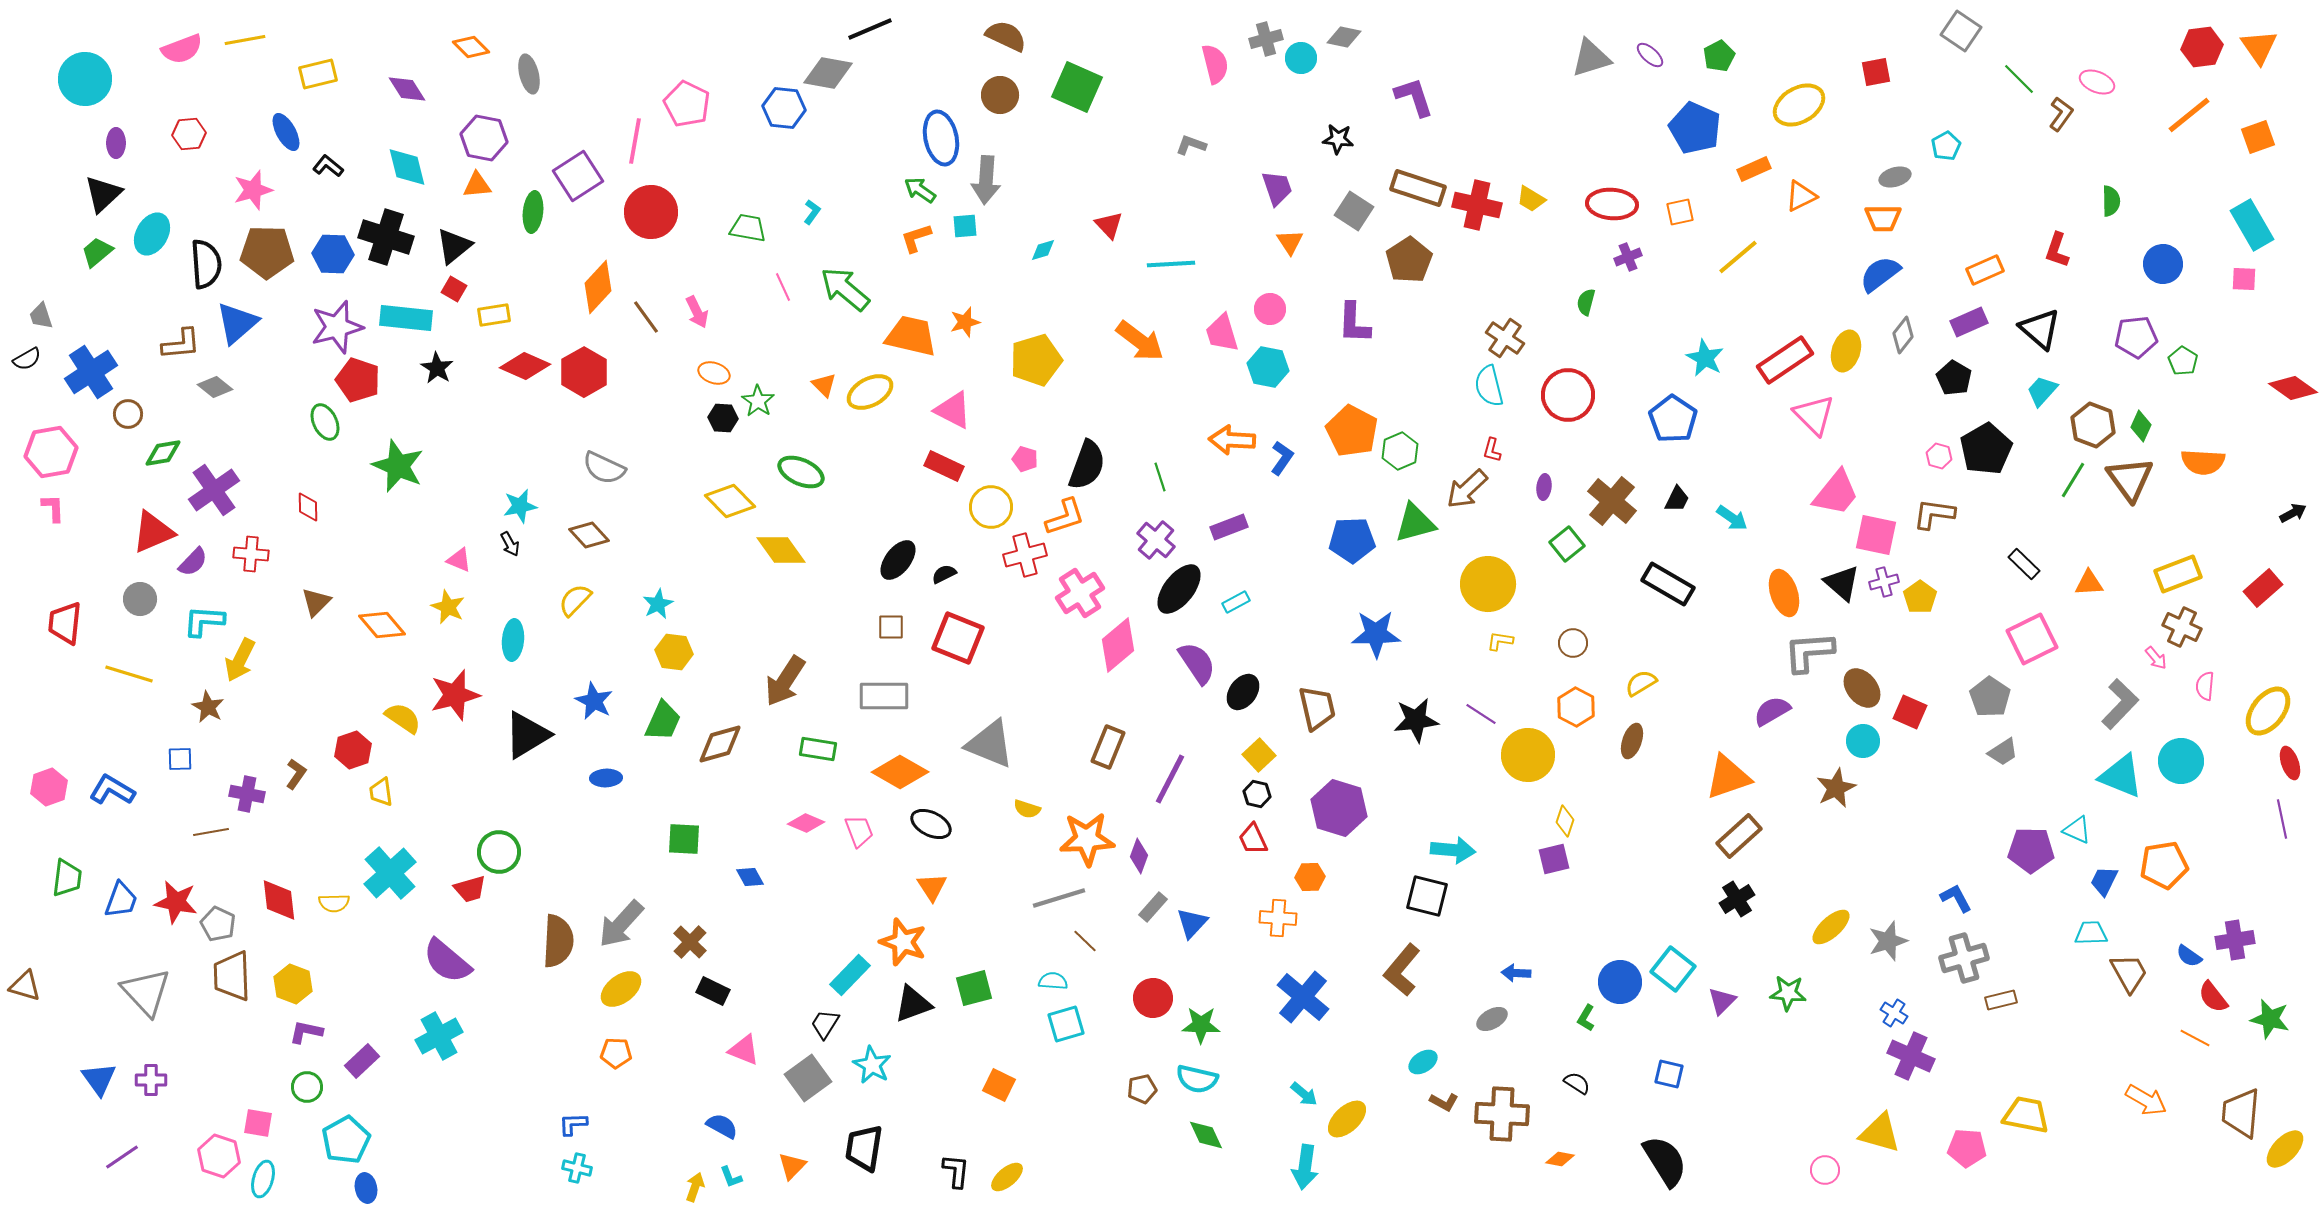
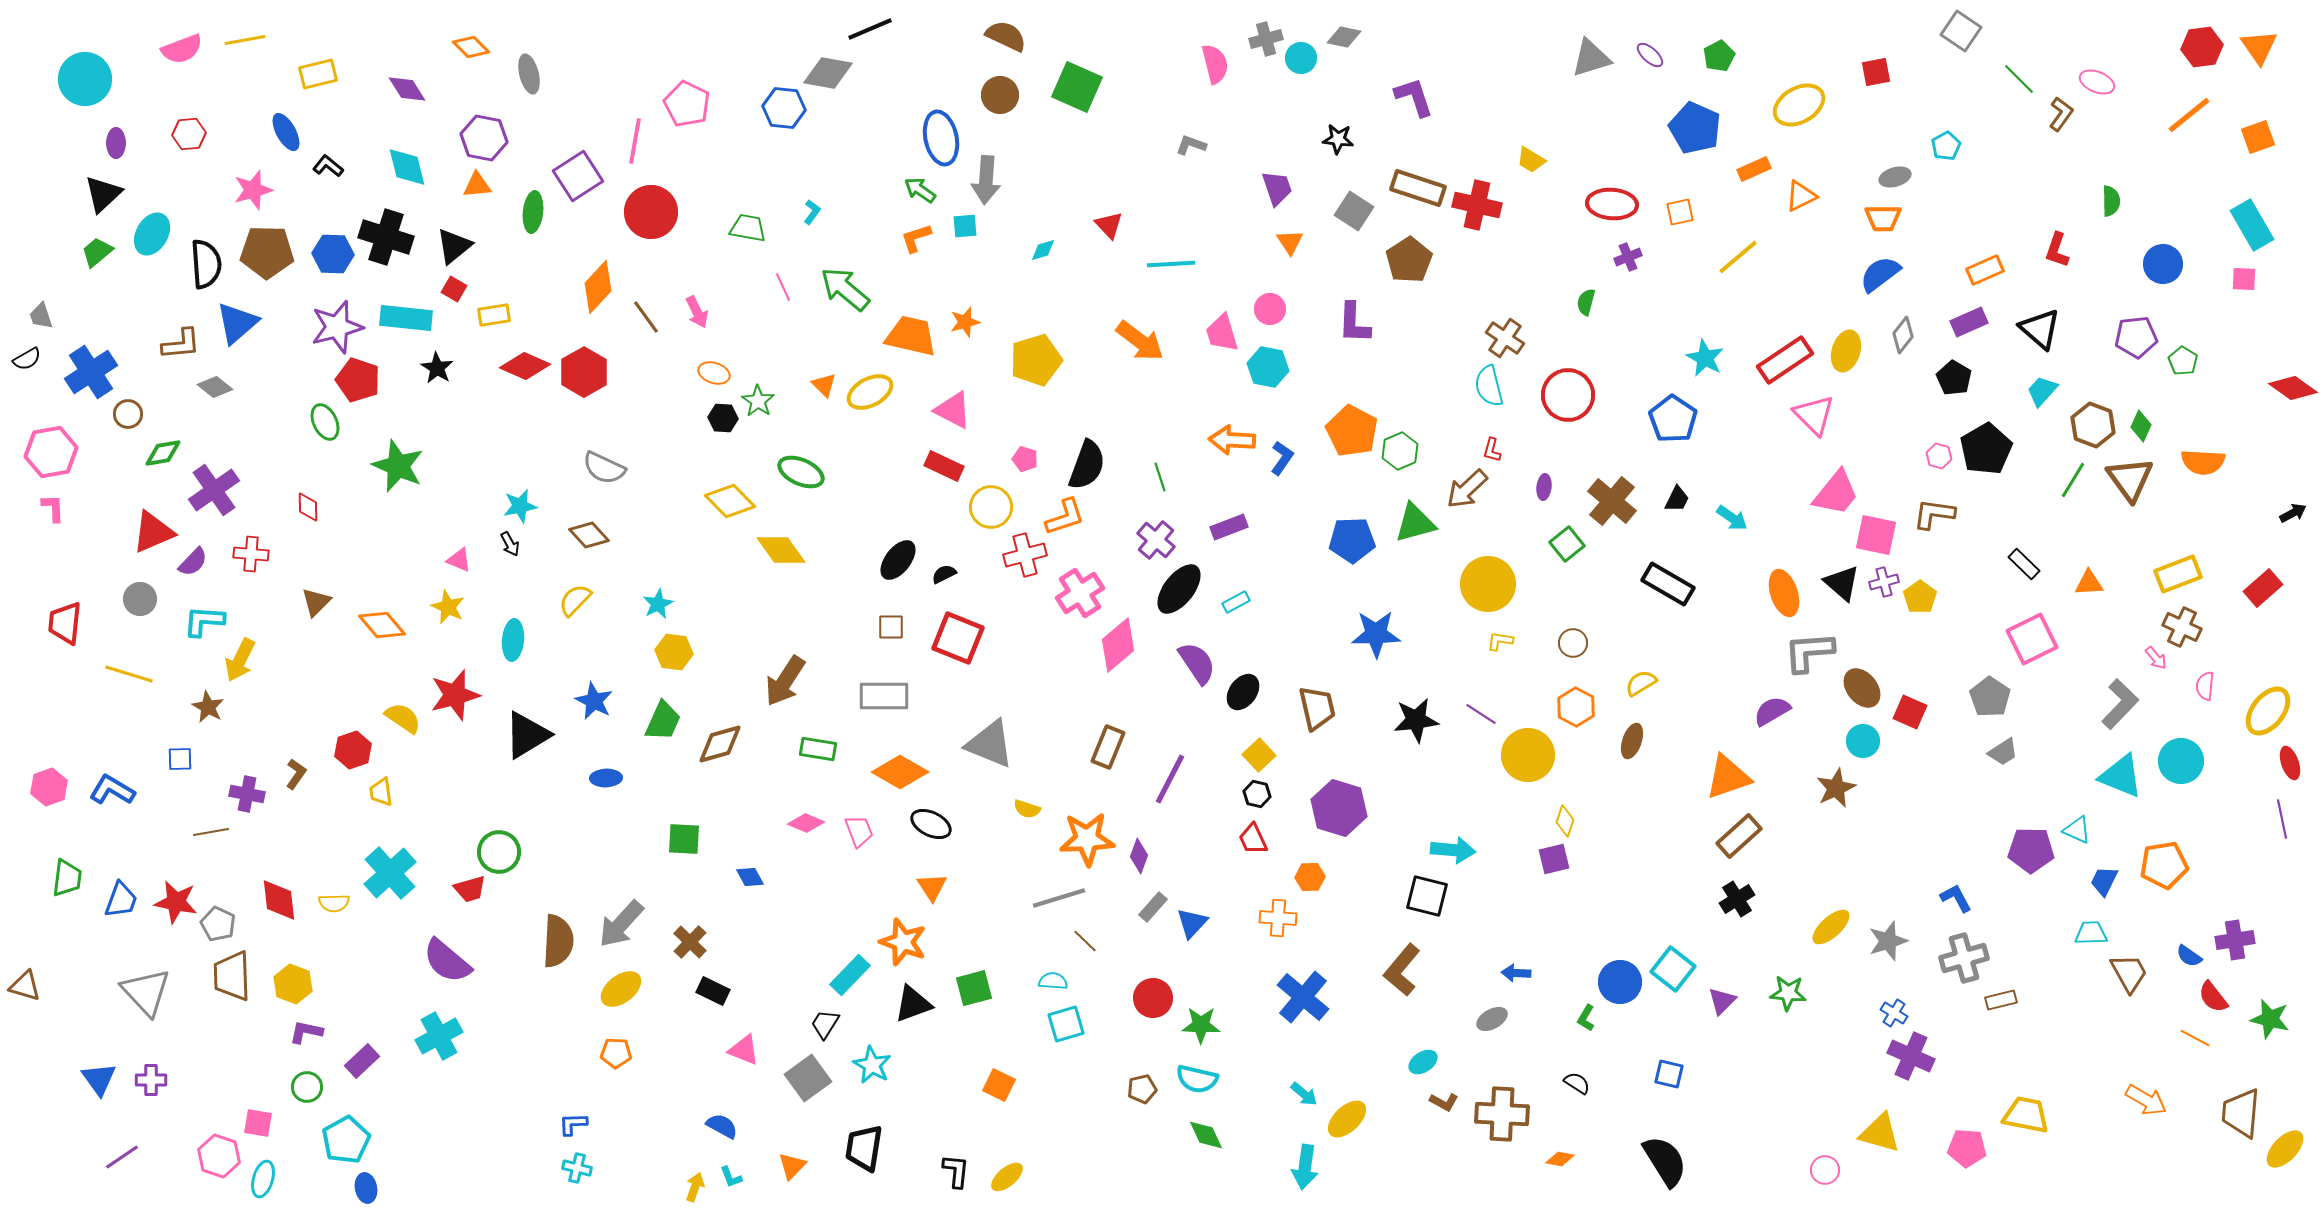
yellow trapezoid at (1531, 199): moved 39 px up
